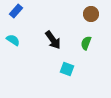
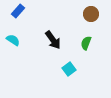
blue rectangle: moved 2 px right
cyan square: moved 2 px right; rotated 32 degrees clockwise
